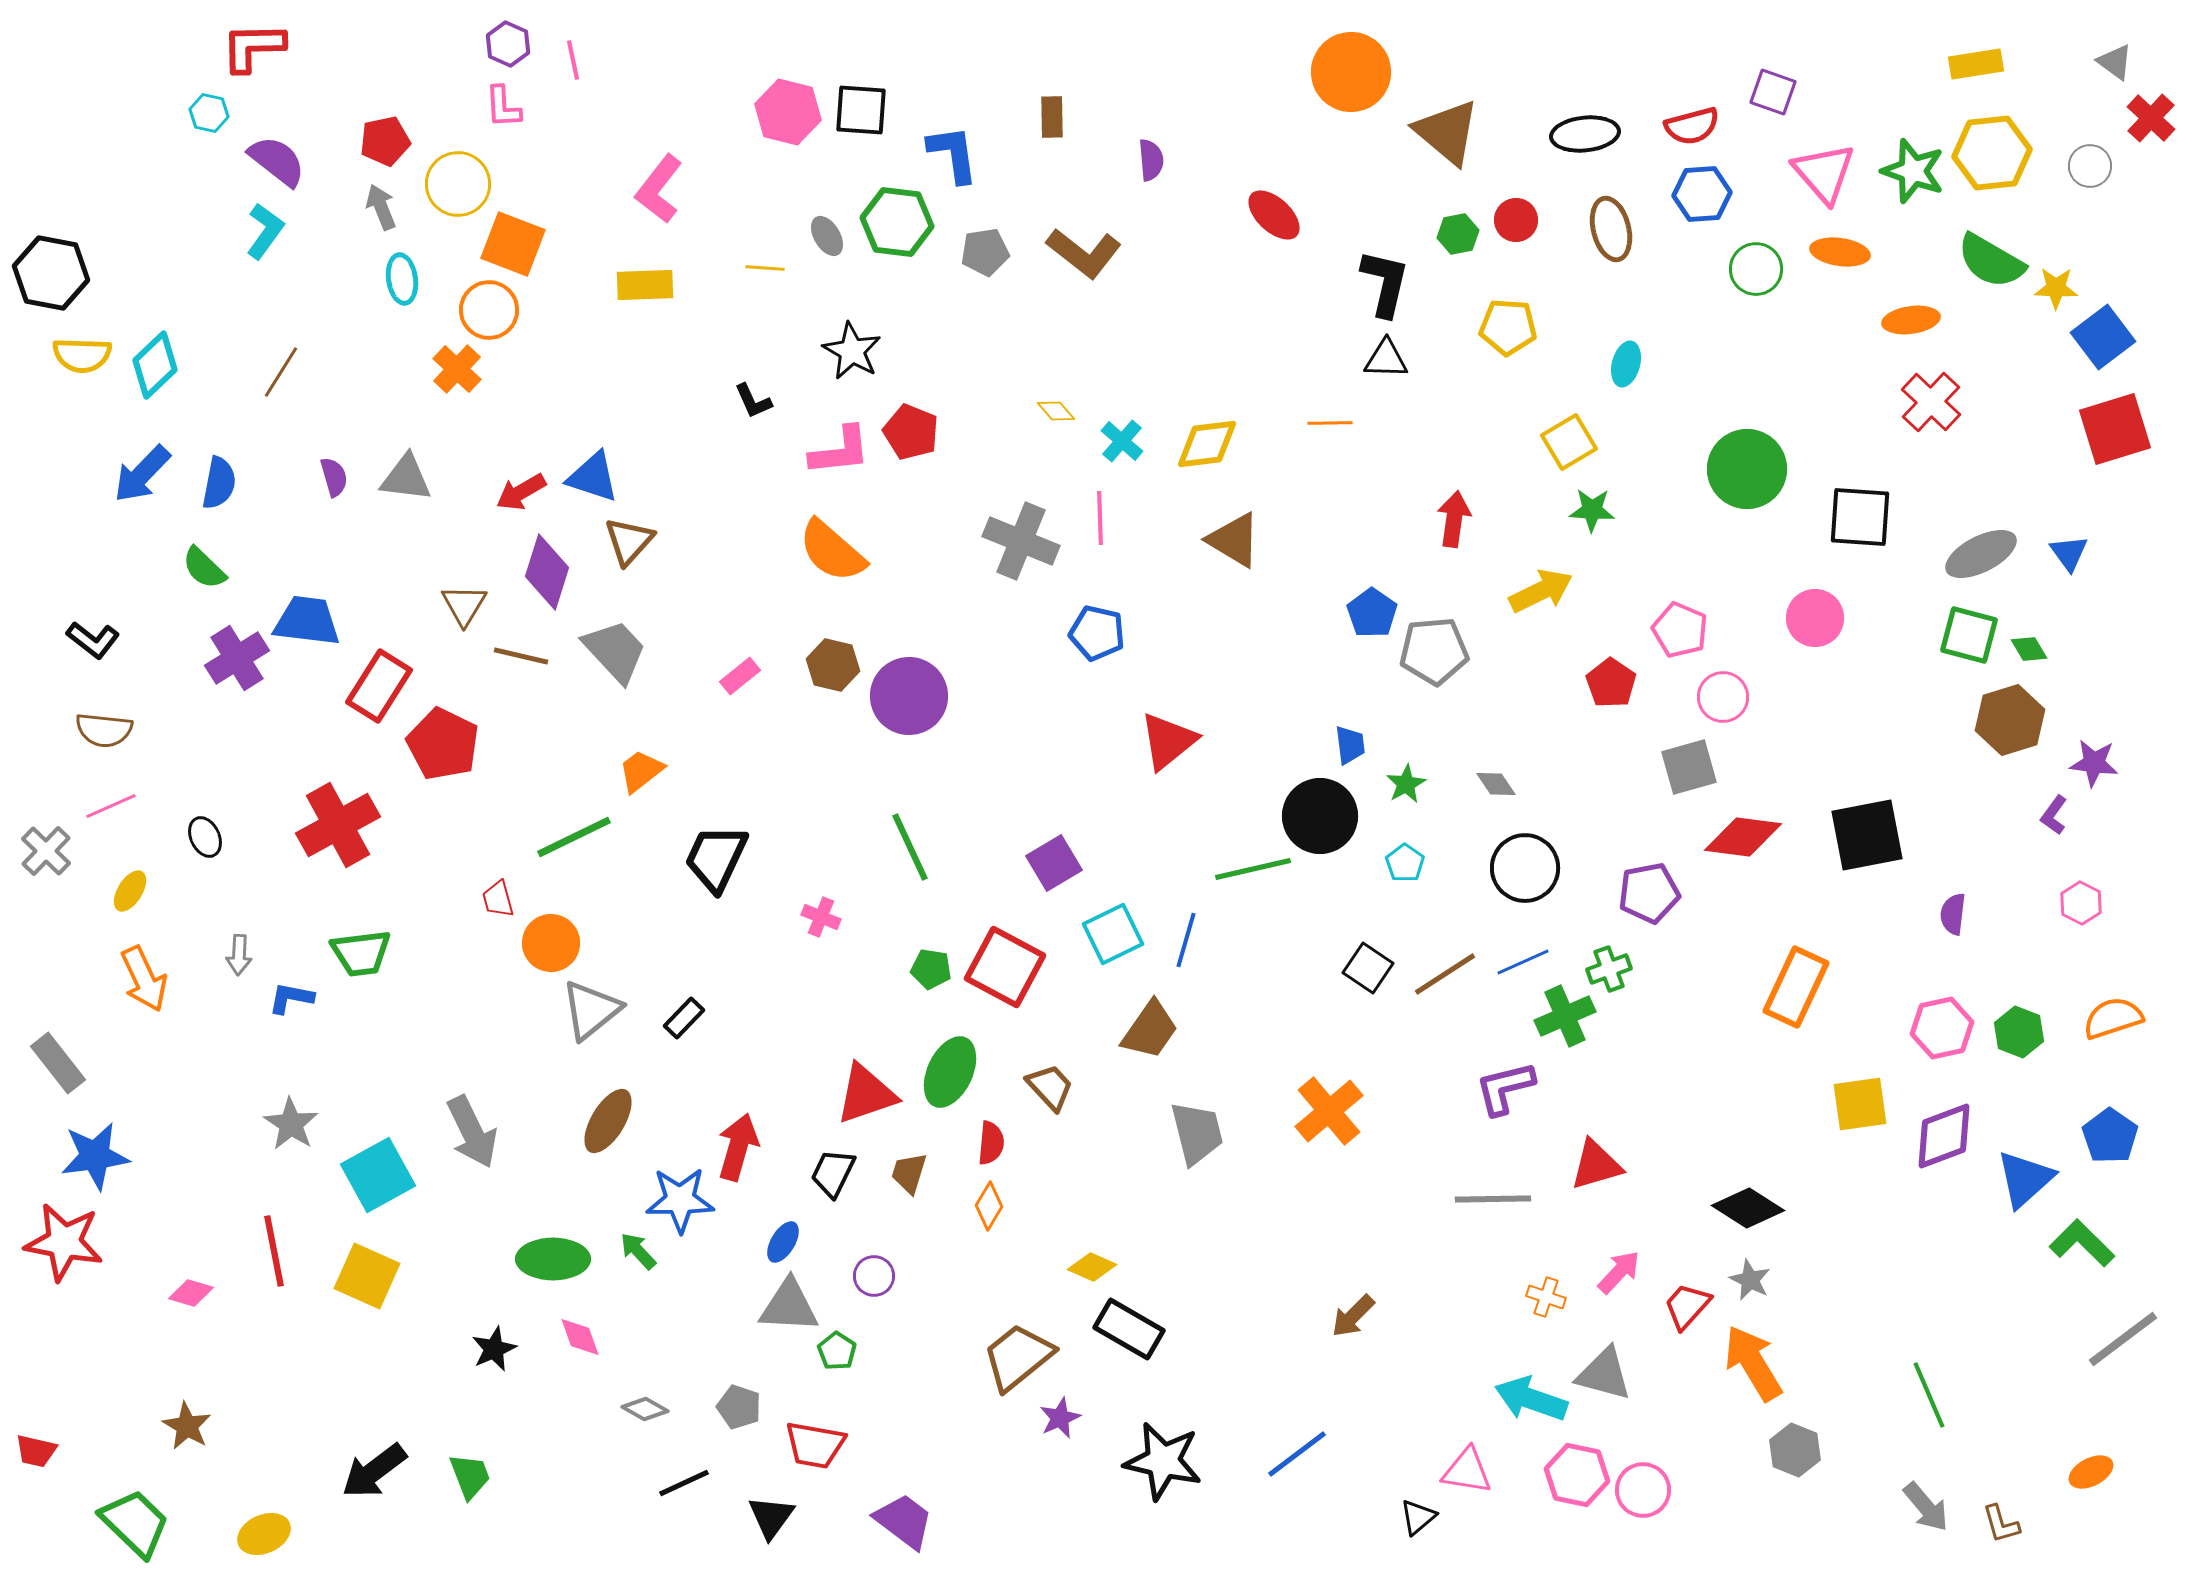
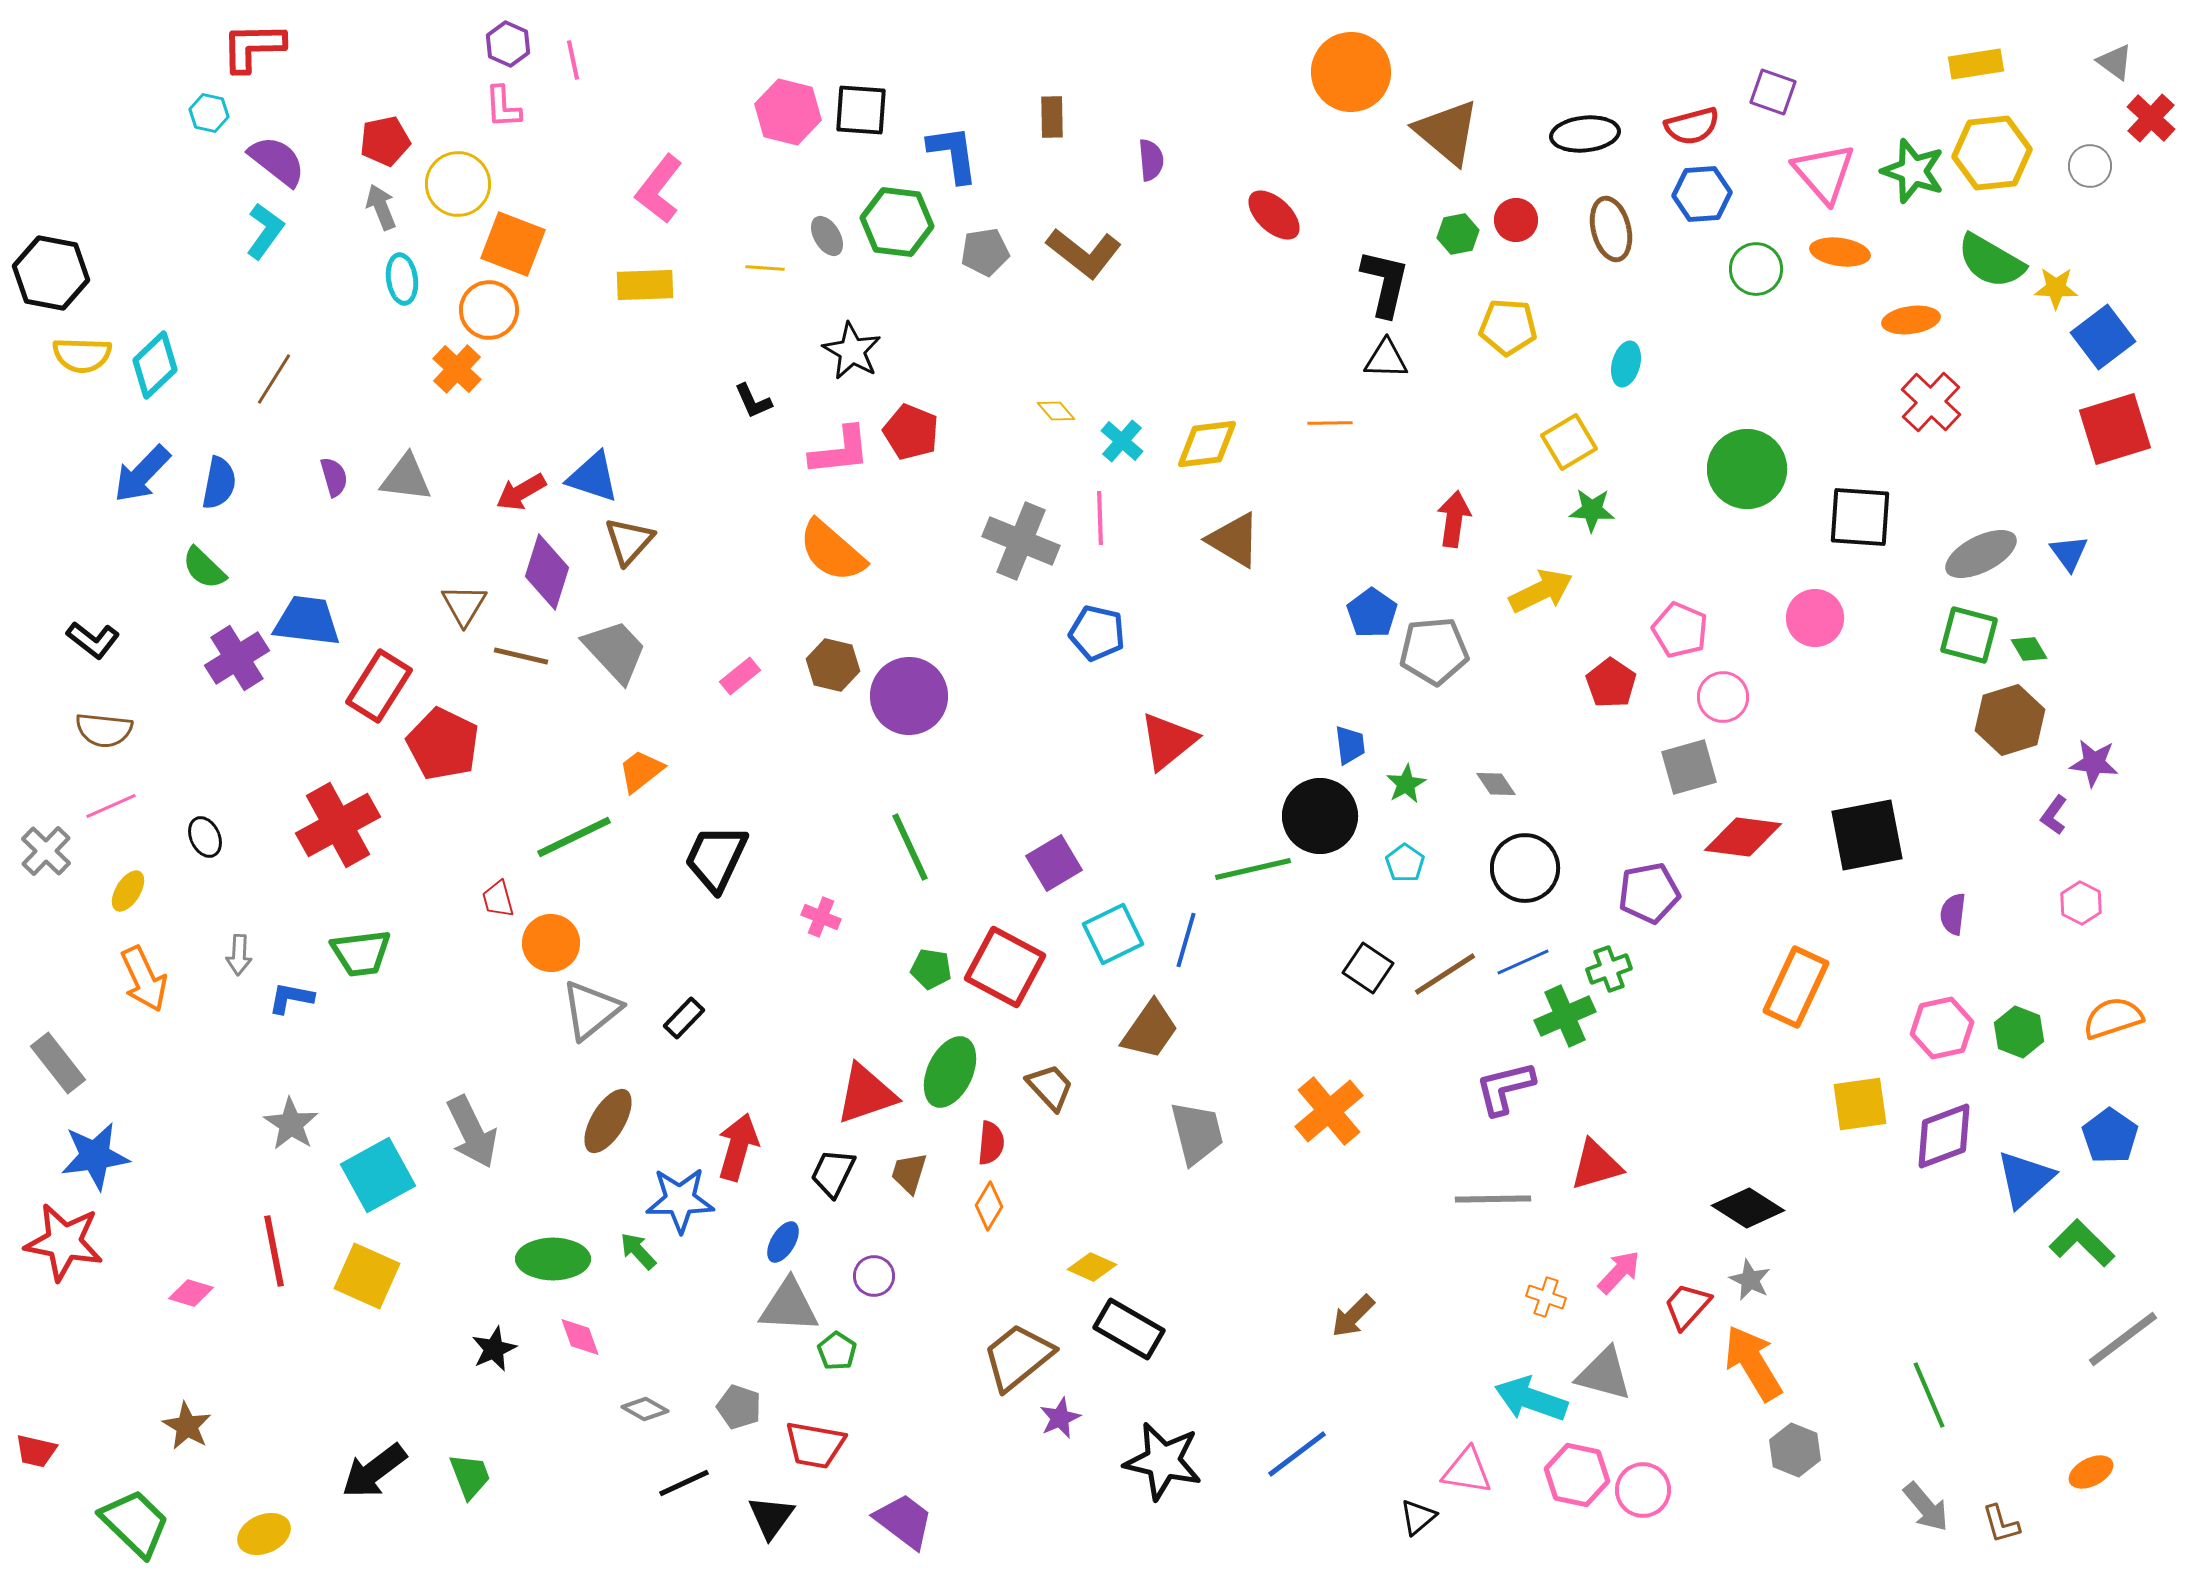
brown line at (281, 372): moved 7 px left, 7 px down
yellow ellipse at (130, 891): moved 2 px left
